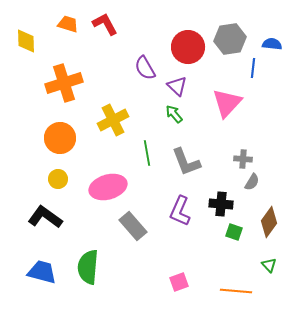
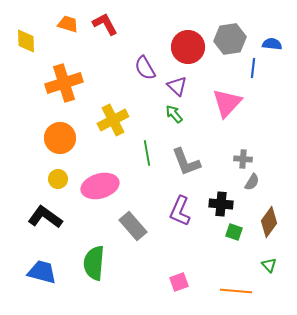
pink ellipse: moved 8 px left, 1 px up
green semicircle: moved 6 px right, 4 px up
